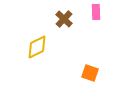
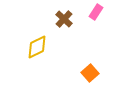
pink rectangle: rotated 35 degrees clockwise
orange square: rotated 30 degrees clockwise
